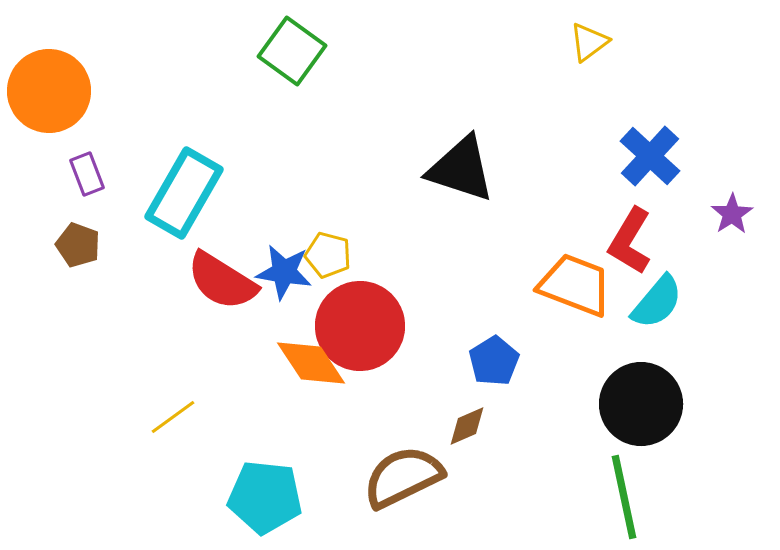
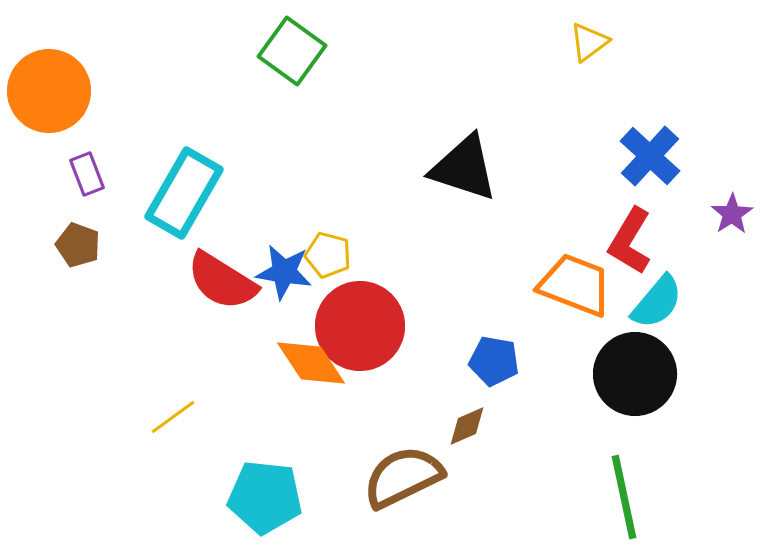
black triangle: moved 3 px right, 1 px up
blue pentagon: rotated 30 degrees counterclockwise
black circle: moved 6 px left, 30 px up
